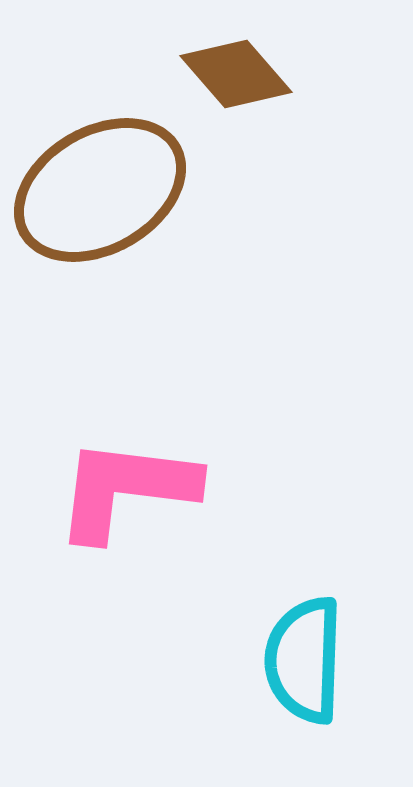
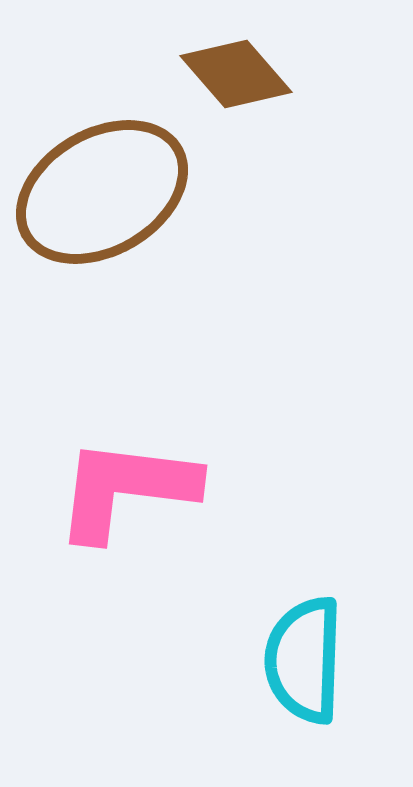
brown ellipse: moved 2 px right, 2 px down
